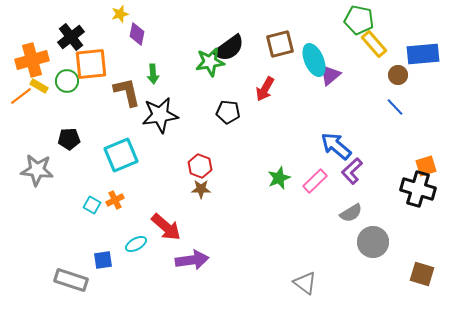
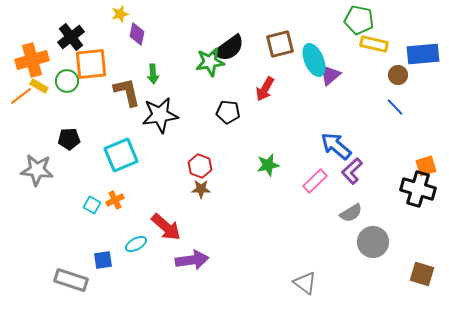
yellow rectangle at (374, 44): rotated 36 degrees counterclockwise
green star at (279, 178): moved 11 px left, 13 px up; rotated 10 degrees clockwise
